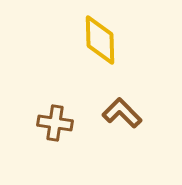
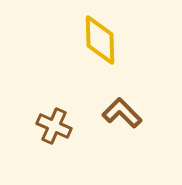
brown cross: moved 1 px left, 3 px down; rotated 16 degrees clockwise
